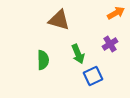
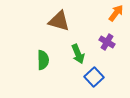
orange arrow: rotated 24 degrees counterclockwise
brown triangle: moved 1 px down
purple cross: moved 3 px left, 2 px up; rotated 28 degrees counterclockwise
blue square: moved 1 px right, 1 px down; rotated 18 degrees counterclockwise
